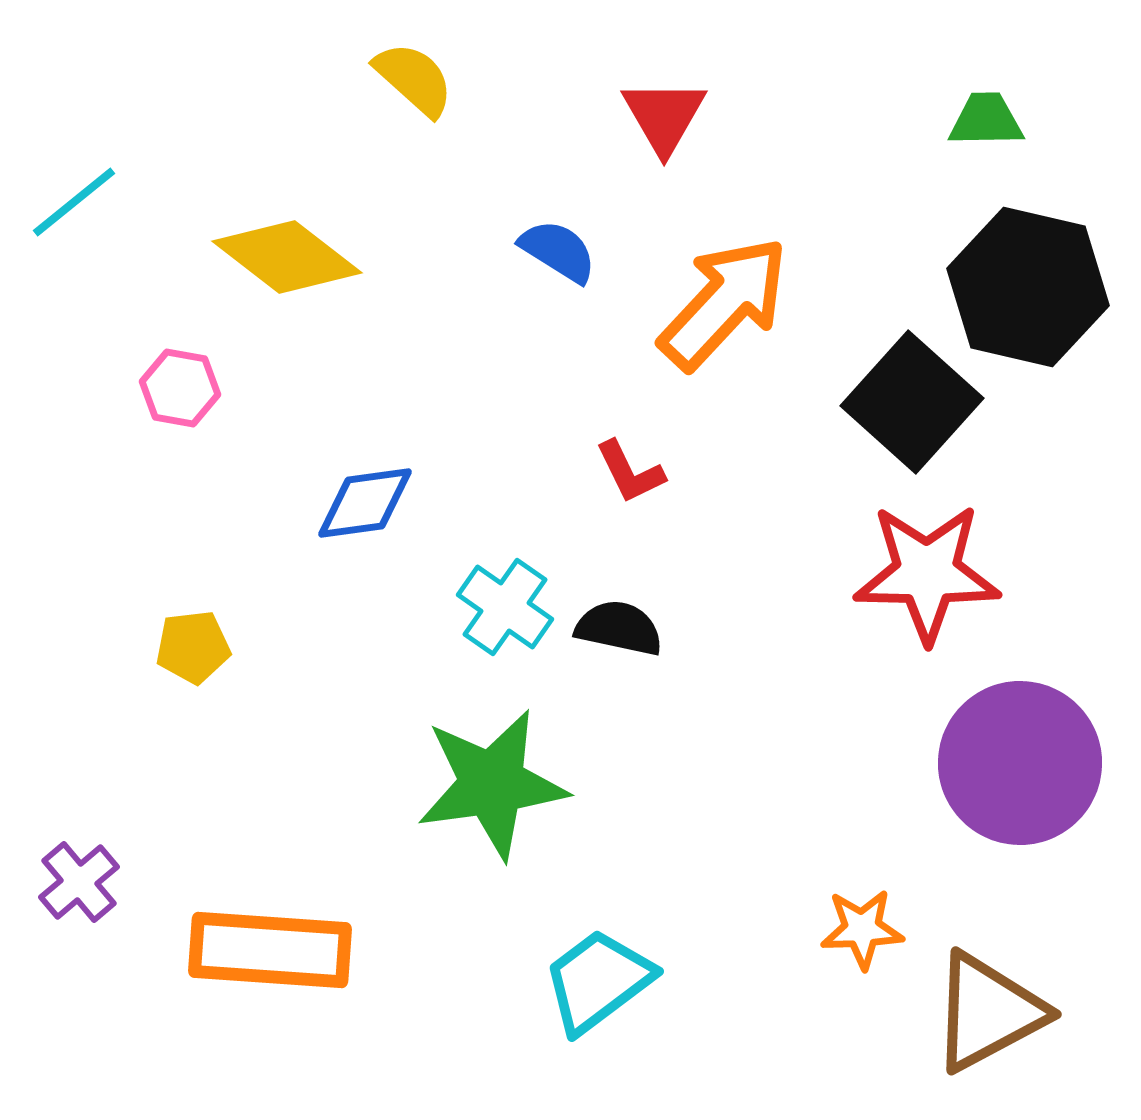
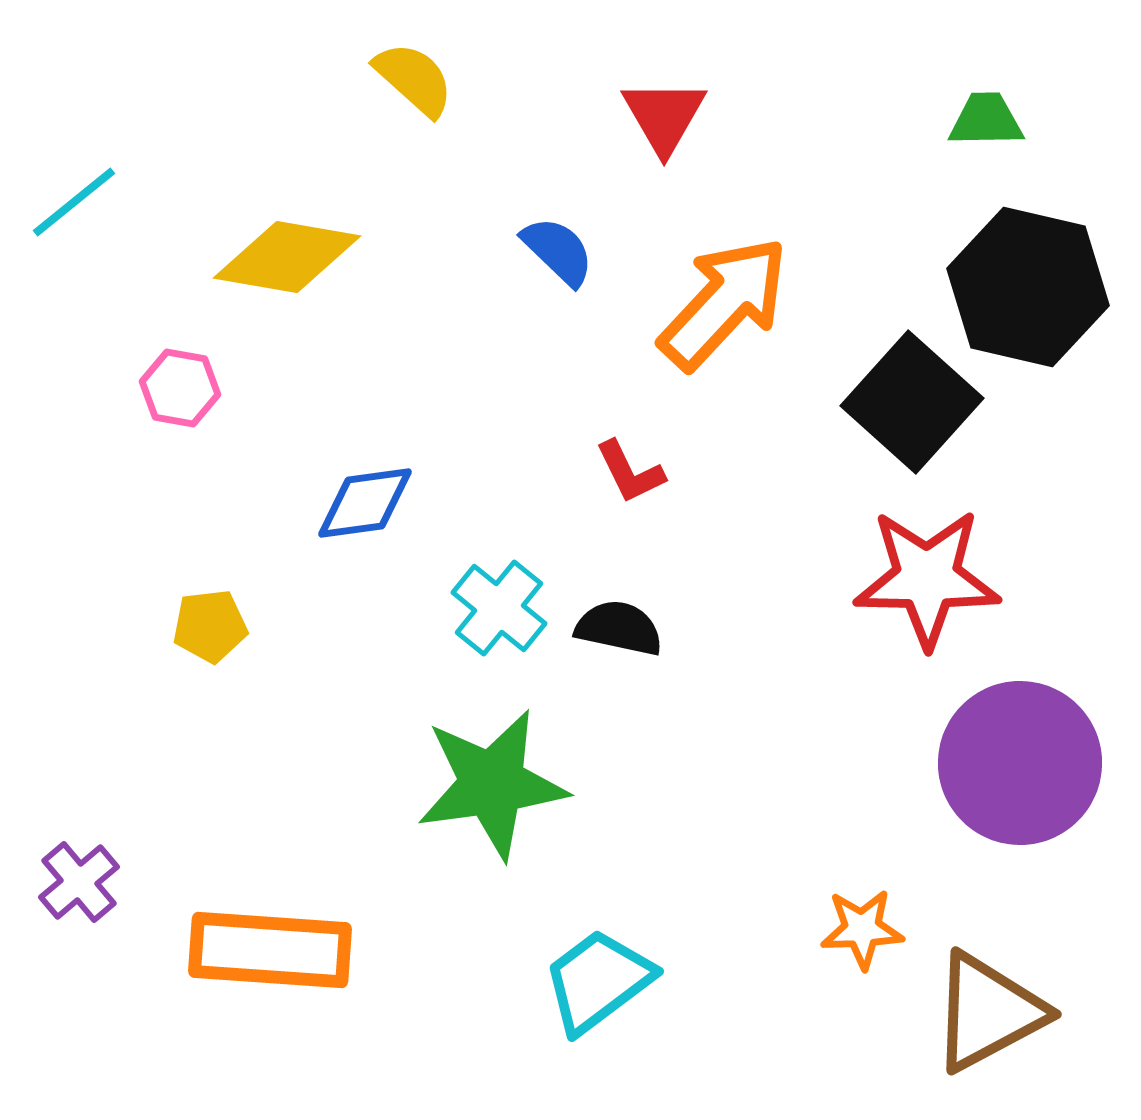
blue semicircle: rotated 12 degrees clockwise
yellow diamond: rotated 28 degrees counterclockwise
red star: moved 5 px down
cyan cross: moved 6 px left, 1 px down; rotated 4 degrees clockwise
yellow pentagon: moved 17 px right, 21 px up
